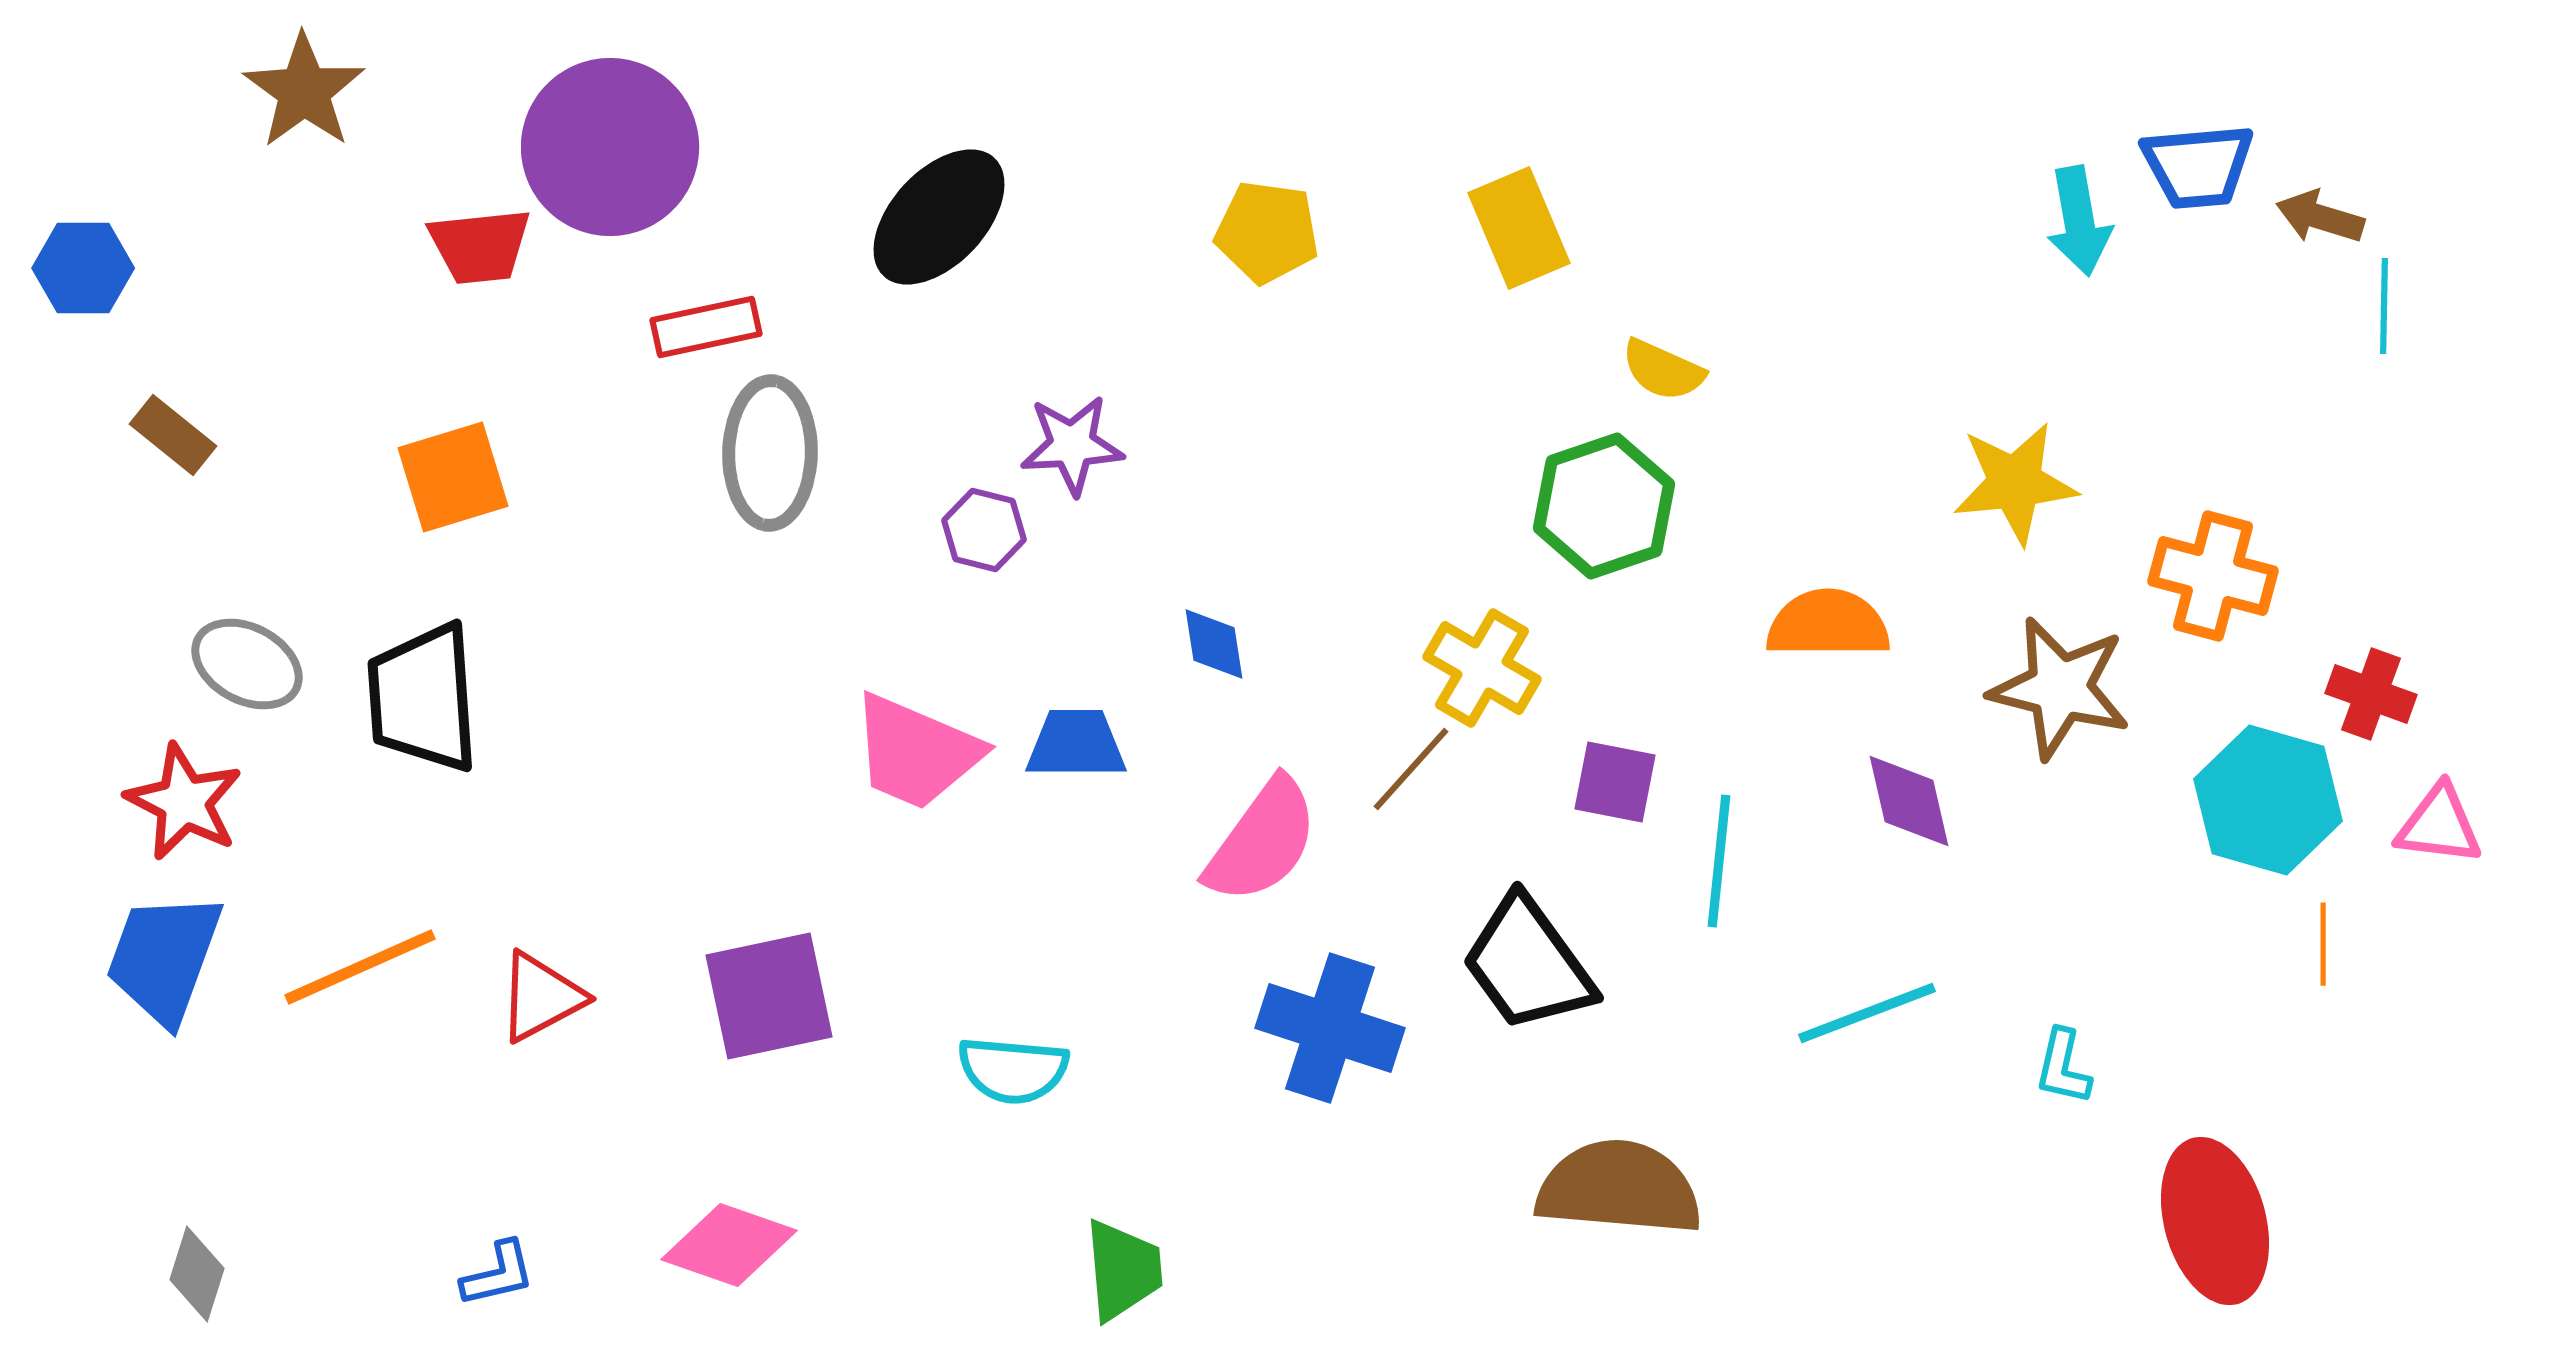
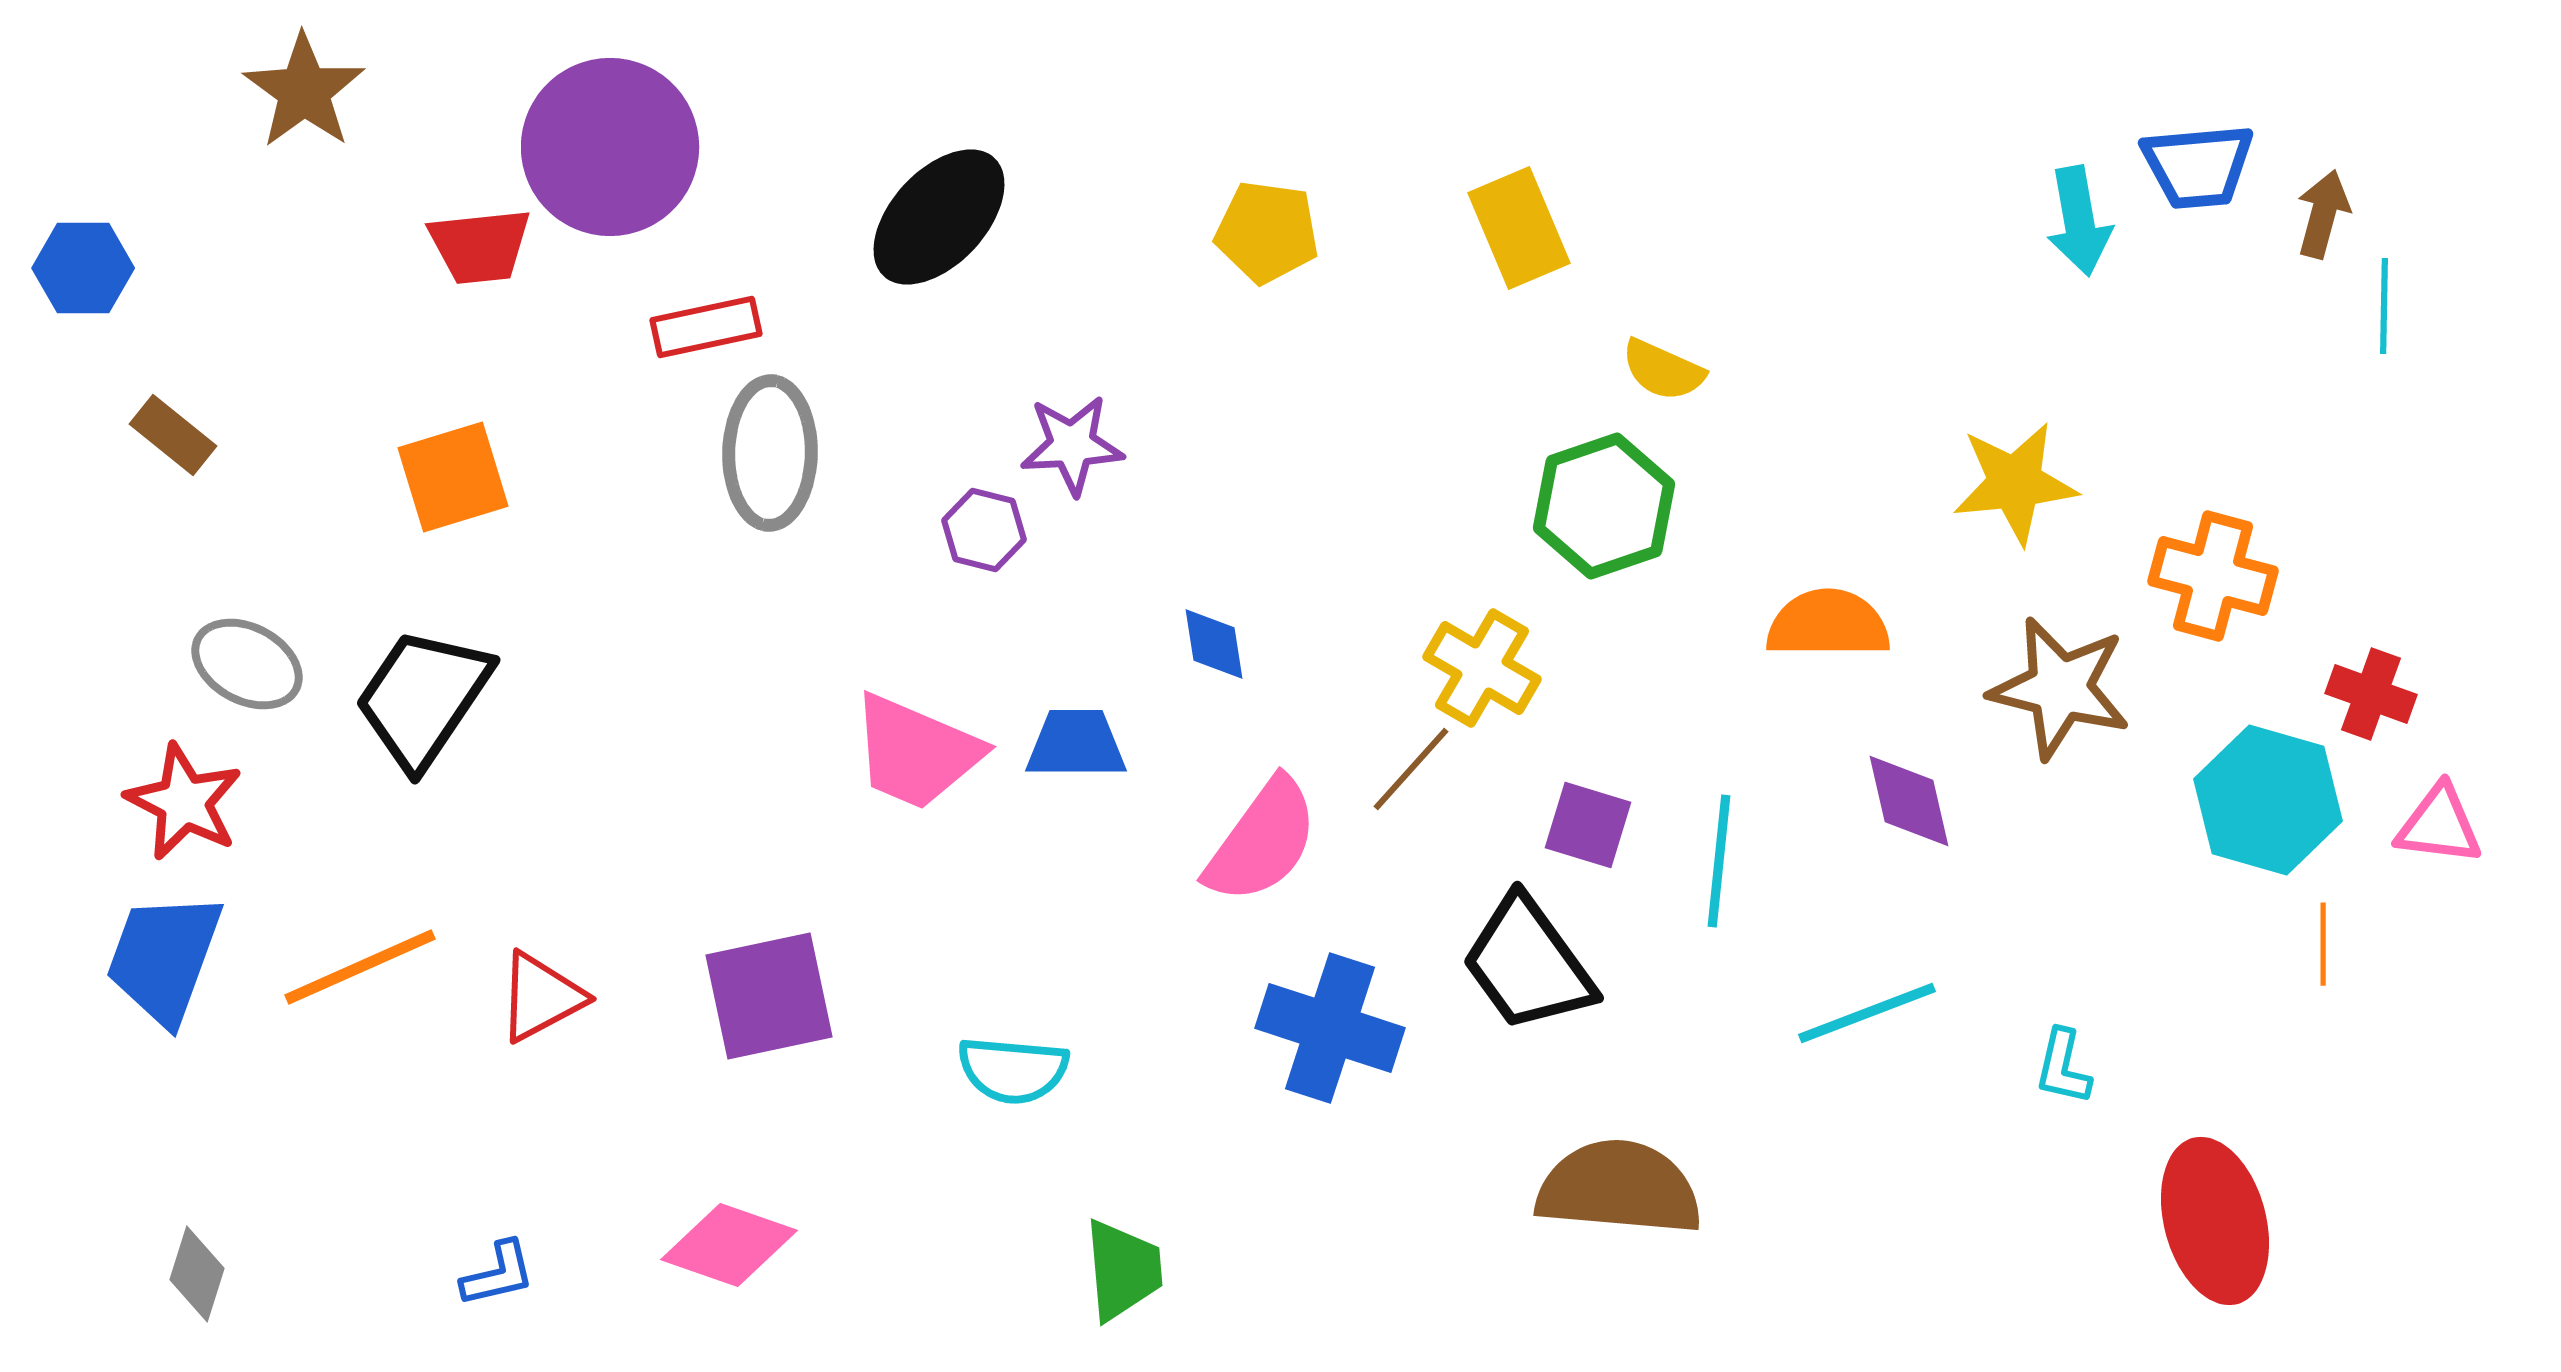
brown arrow at (2320, 217): moved 3 px right, 3 px up; rotated 88 degrees clockwise
black trapezoid at (423, 698): rotated 38 degrees clockwise
purple square at (1615, 782): moved 27 px left, 43 px down; rotated 6 degrees clockwise
